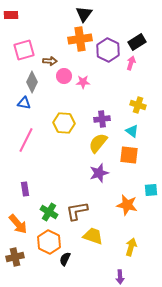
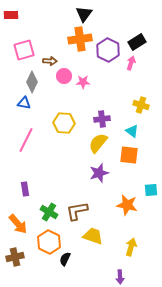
yellow cross: moved 3 px right
